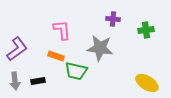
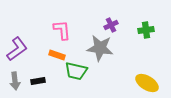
purple cross: moved 2 px left, 6 px down; rotated 32 degrees counterclockwise
orange rectangle: moved 1 px right, 1 px up
